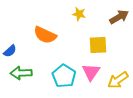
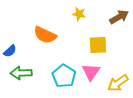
yellow arrow: moved 3 px down
